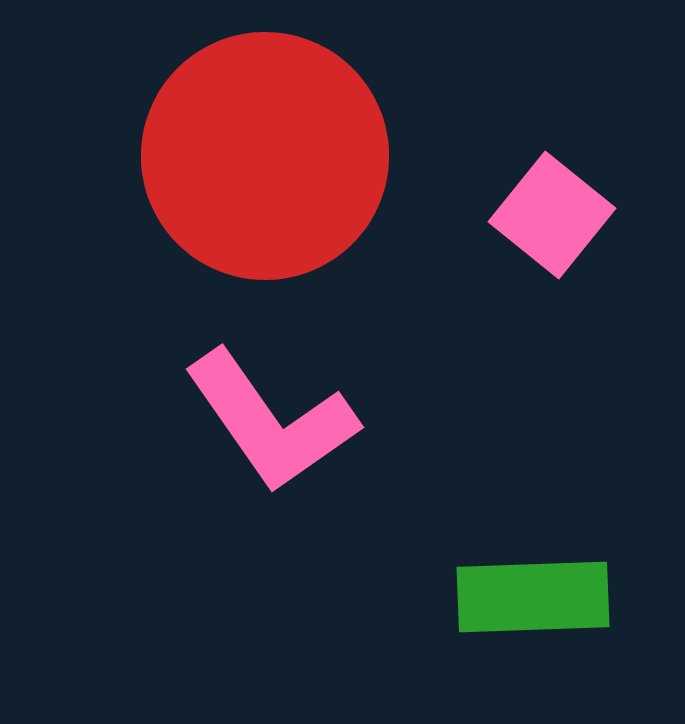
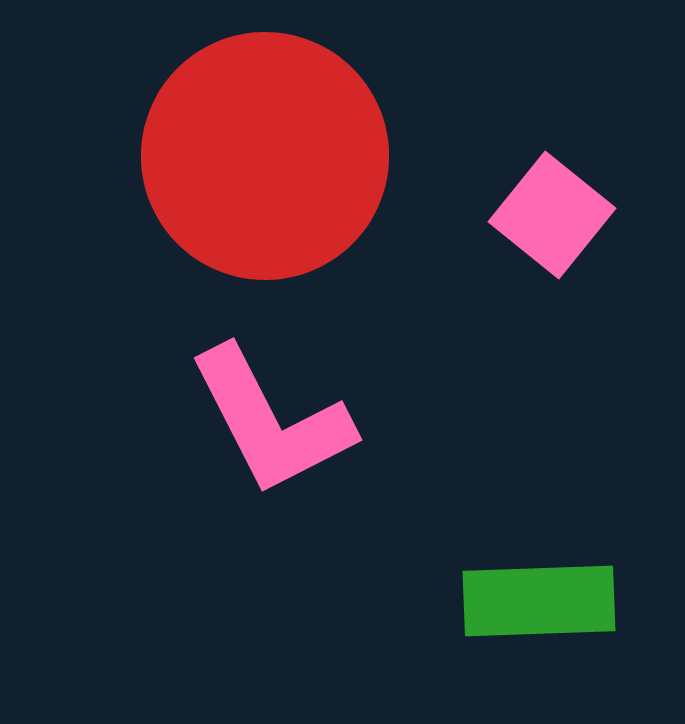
pink L-shape: rotated 8 degrees clockwise
green rectangle: moved 6 px right, 4 px down
